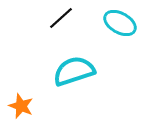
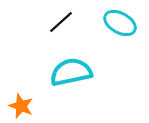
black line: moved 4 px down
cyan semicircle: moved 3 px left, 1 px down; rotated 6 degrees clockwise
